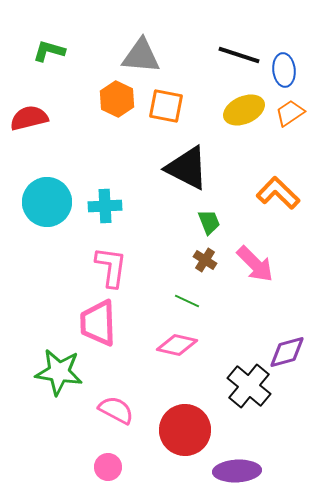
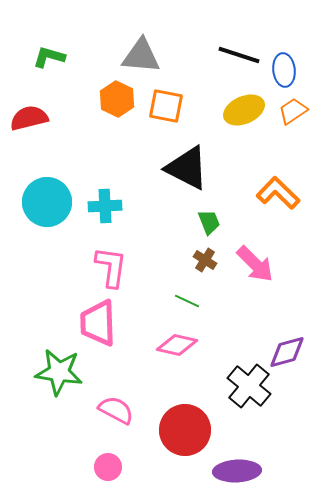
green L-shape: moved 6 px down
orange trapezoid: moved 3 px right, 2 px up
